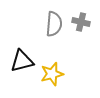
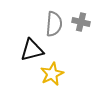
black triangle: moved 10 px right, 11 px up
yellow star: rotated 10 degrees counterclockwise
